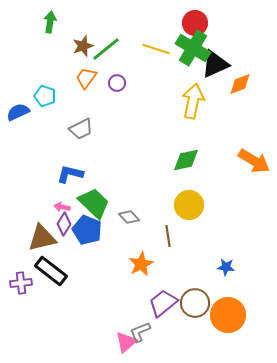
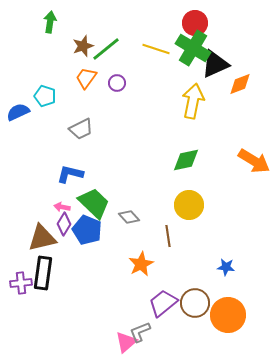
black rectangle: moved 8 px left, 2 px down; rotated 60 degrees clockwise
